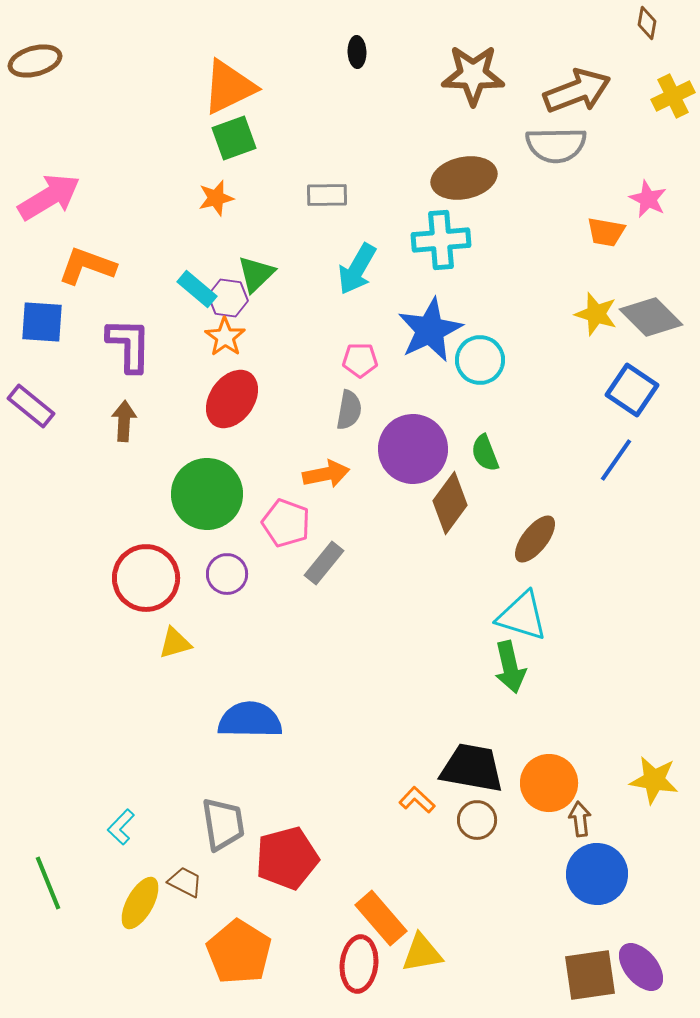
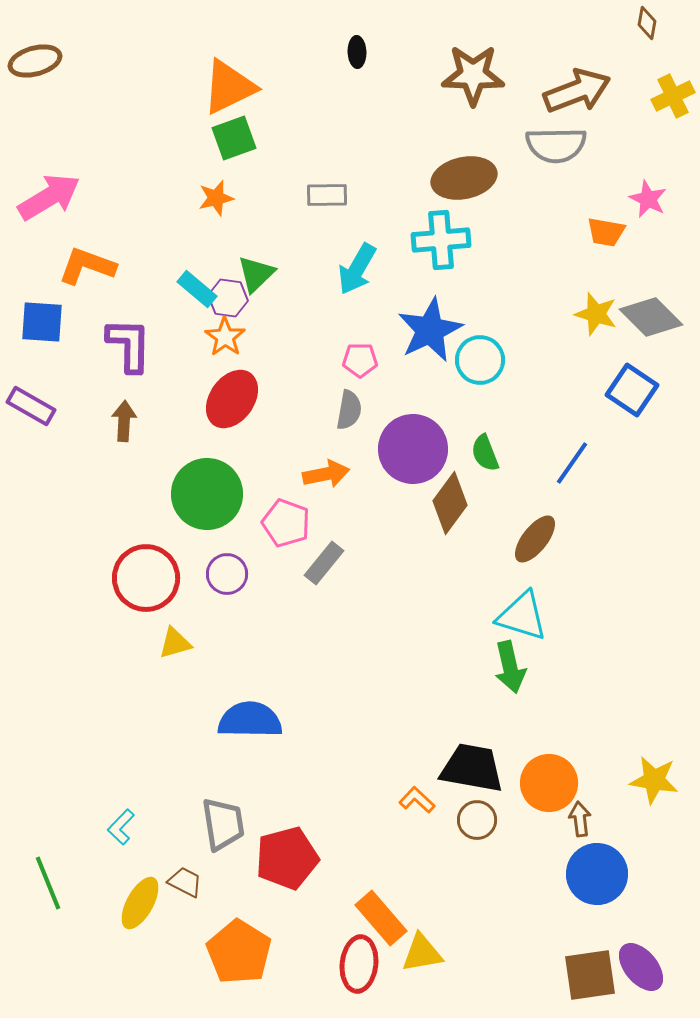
purple rectangle at (31, 406): rotated 9 degrees counterclockwise
blue line at (616, 460): moved 44 px left, 3 px down
